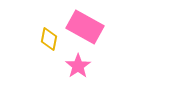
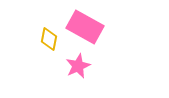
pink star: rotated 10 degrees clockwise
